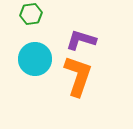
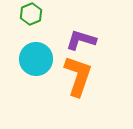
green hexagon: rotated 15 degrees counterclockwise
cyan circle: moved 1 px right
